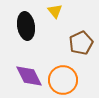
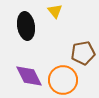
brown pentagon: moved 2 px right, 10 px down; rotated 15 degrees clockwise
